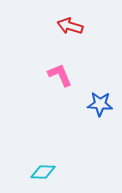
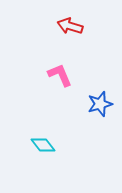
blue star: rotated 20 degrees counterclockwise
cyan diamond: moved 27 px up; rotated 50 degrees clockwise
